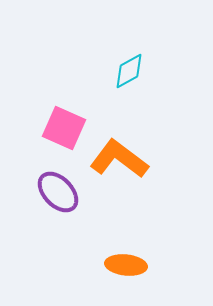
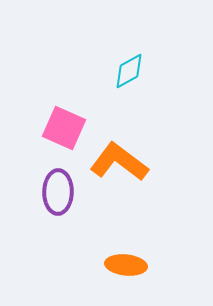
orange L-shape: moved 3 px down
purple ellipse: rotated 45 degrees clockwise
